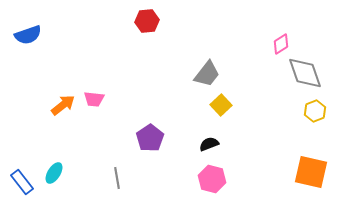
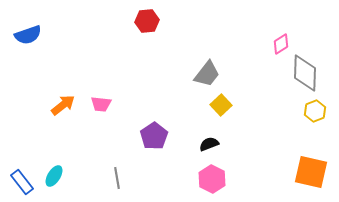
gray diamond: rotated 21 degrees clockwise
pink trapezoid: moved 7 px right, 5 px down
purple pentagon: moved 4 px right, 2 px up
cyan ellipse: moved 3 px down
pink hexagon: rotated 12 degrees clockwise
